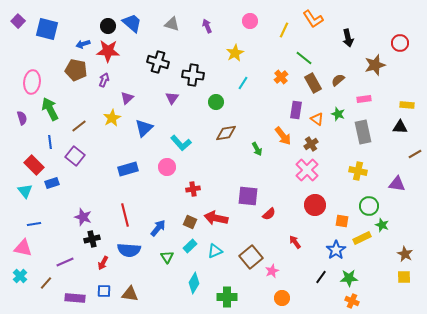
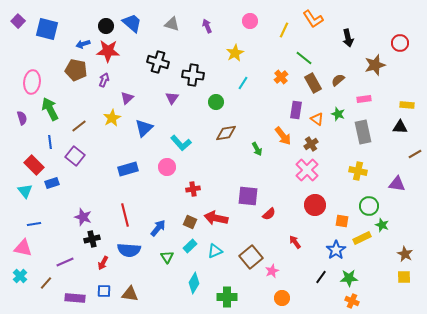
black circle at (108, 26): moved 2 px left
